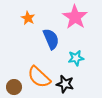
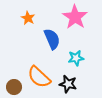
blue semicircle: moved 1 px right
black star: moved 3 px right
